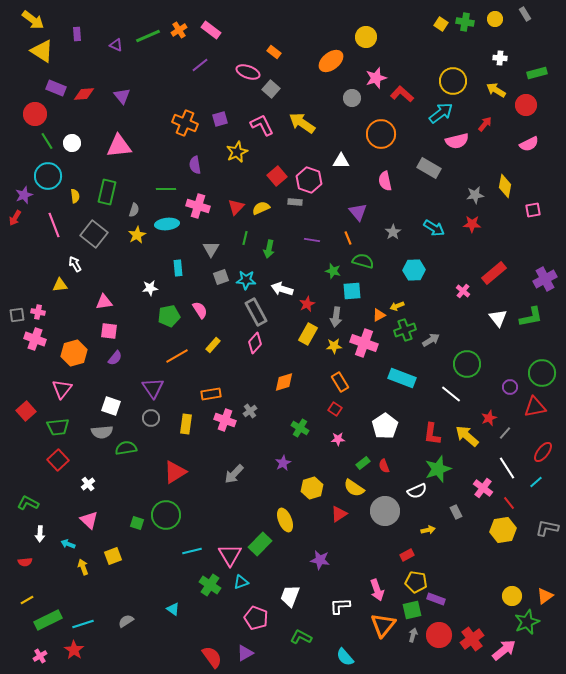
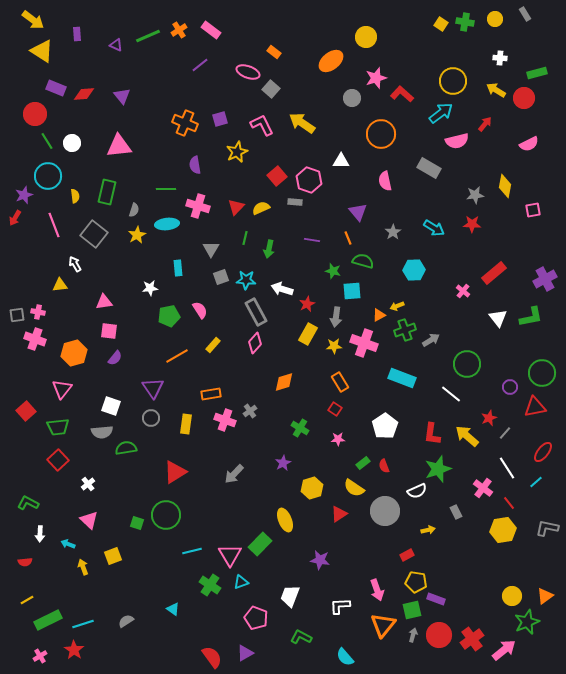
red circle at (526, 105): moved 2 px left, 7 px up
